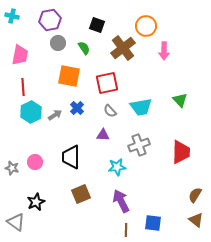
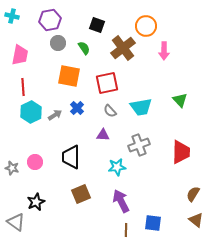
brown semicircle: moved 2 px left, 1 px up
